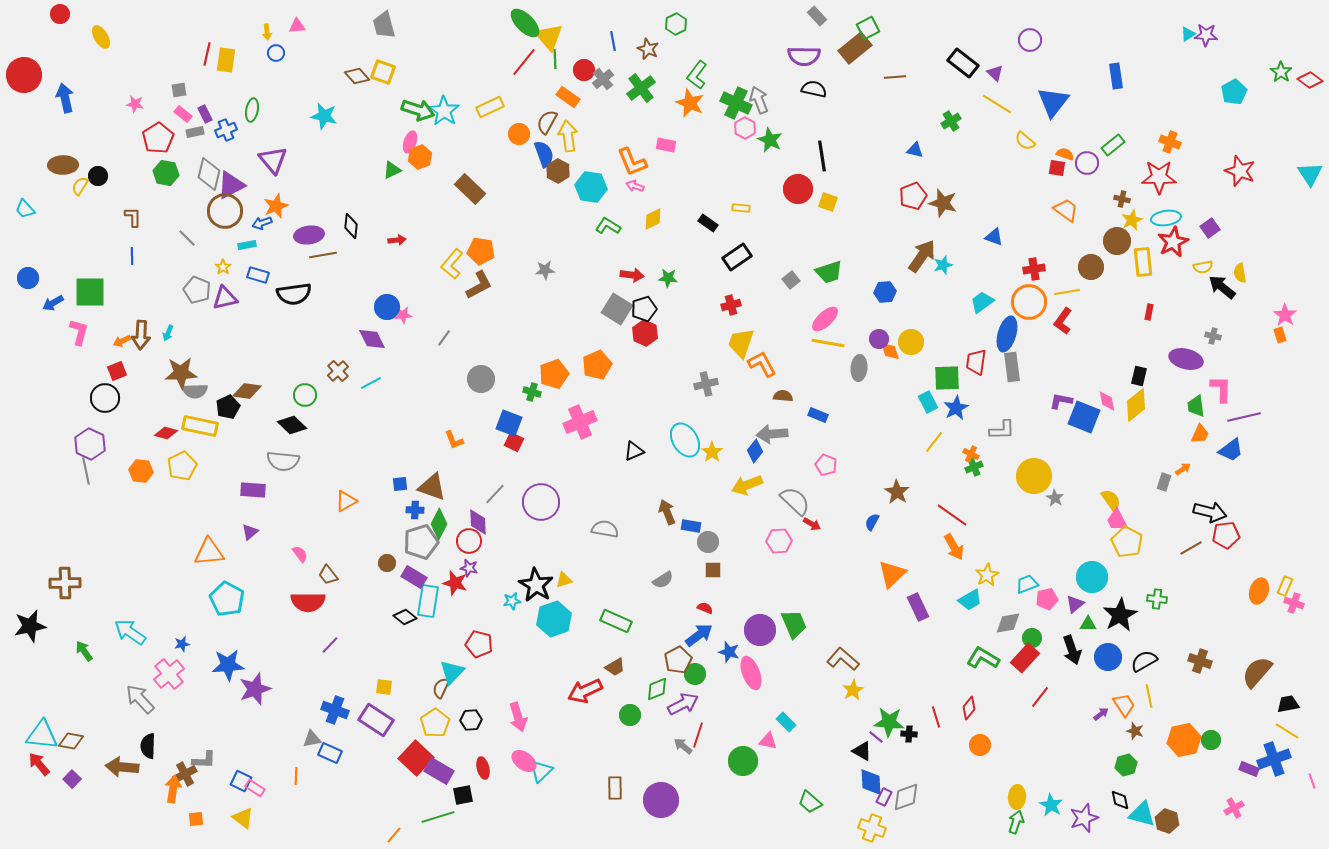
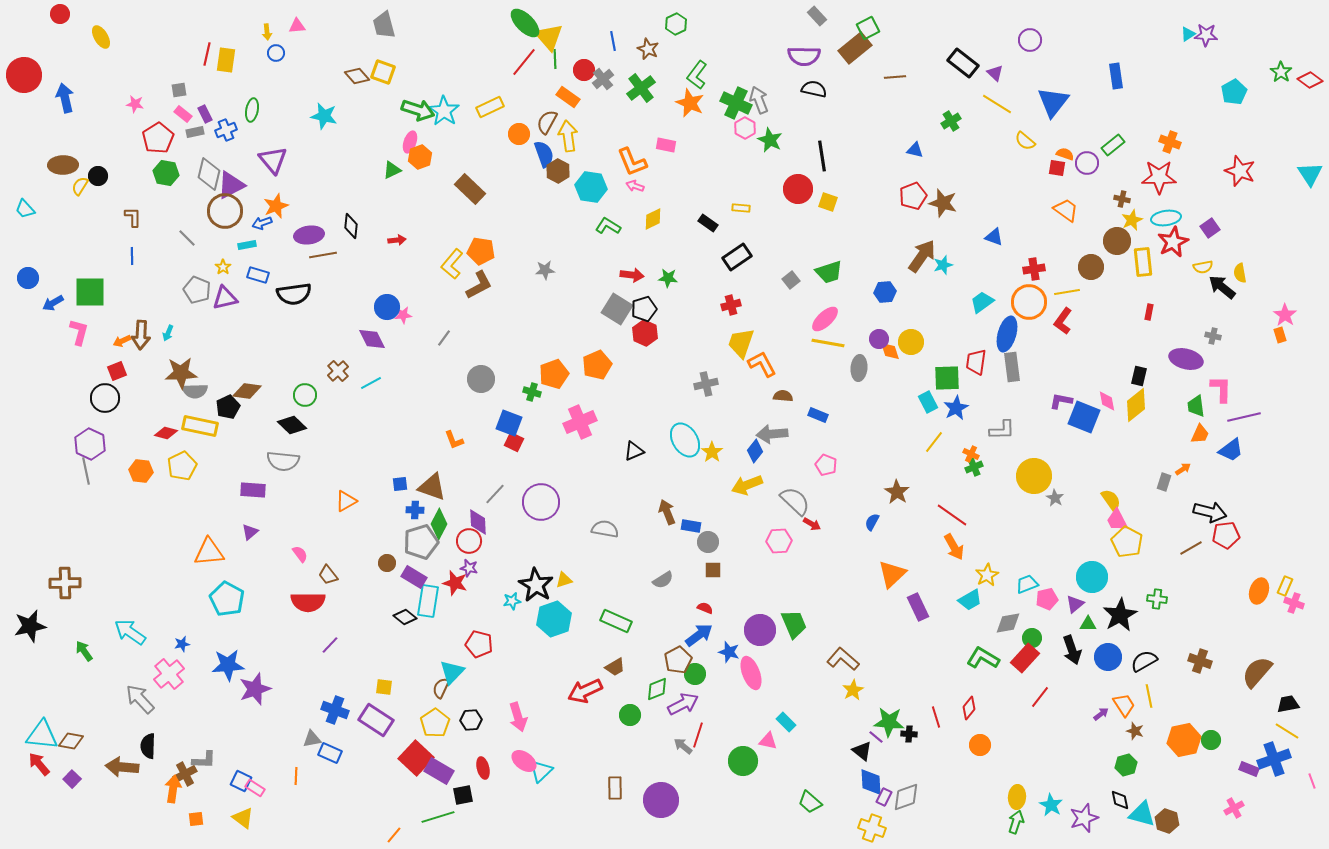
black triangle at (862, 751): rotated 10 degrees clockwise
